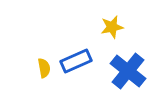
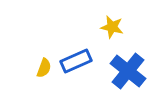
yellow star: rotated 25 degrees clockwise
yellow semicircle: rotated 30 degrees clockwise
